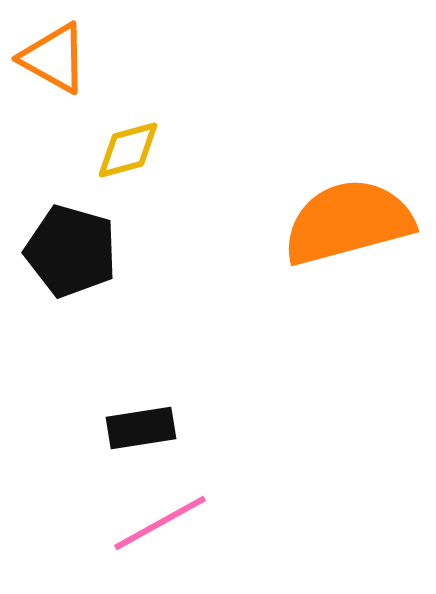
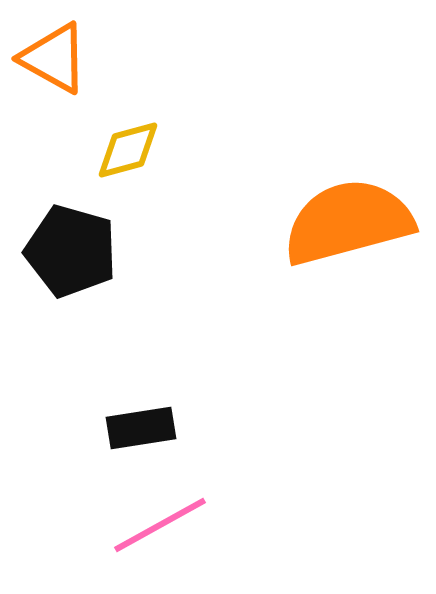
pink line: moved 2 px down
